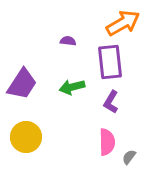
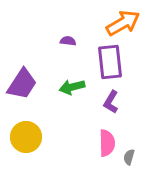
pink semicircle: moved 1 px down
gray semicircle: rotated 21 degrees counterclockwise
